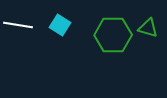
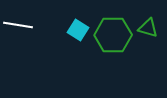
cyan square: moved 18 px right, 5 px down
